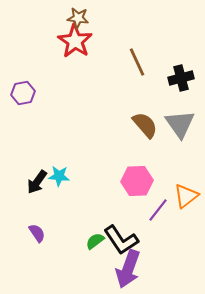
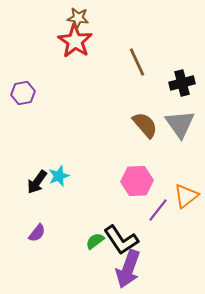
black cross: moved 1 px right, 5 px down
cyan star: rotated 25 degrees counterclockwise
purple semicircle: rotated 72 degrees clockwise
